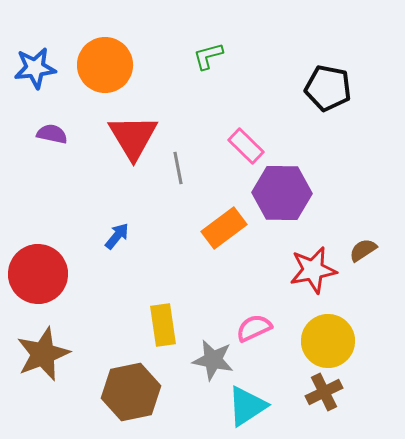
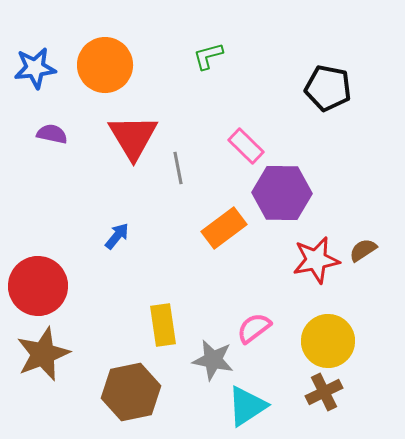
red star: moved 3 px right, 10 px up
red circle: moved 12 px down
pink semicircle: rotated 12 degrees counterclockwise
